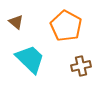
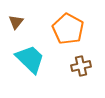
brown triangle: rotated 28 degrees clockwise
orange pentagon: moved 2 px right, 3 px down
